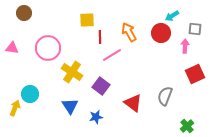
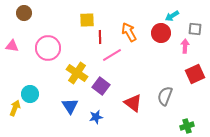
pink triangle: moved 2 px up
yellow cross: moved 5 px right, 1 px down
green cross: rotated 24 degrees clockwise
